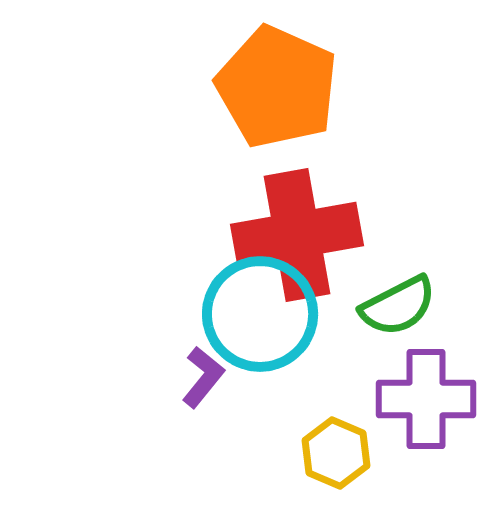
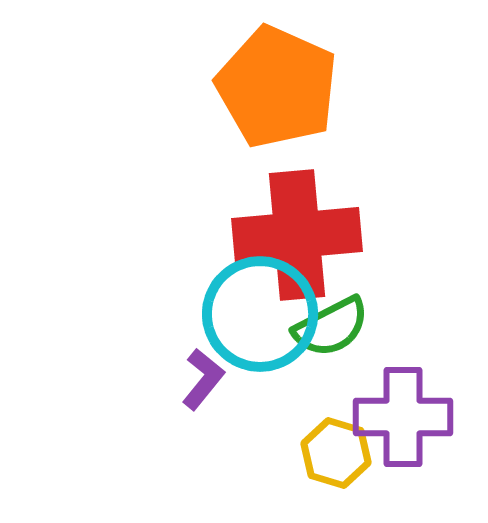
red cross: rotated 5 degrees clockwise
green semicircle: moved 67 px left, 21 px down
purple L-shape: moved 2 px down
purple cross: moved 23 px left, 18 px down
yellow hexagon: rotated 6 degrees counterclockwise
